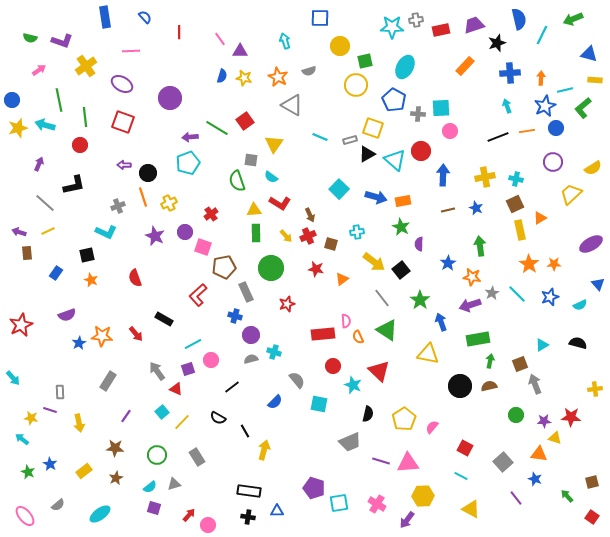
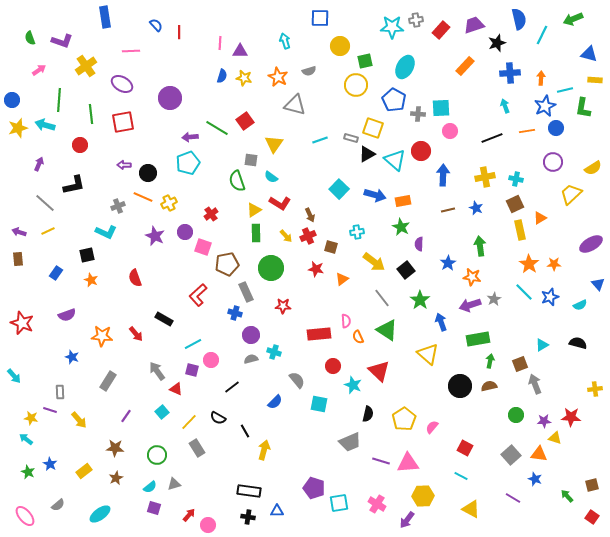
blue semicircle at (145, 17): moved 11 px right, 8 px down
red rectangle at (441, 30): rotated 36 degrees counterclockwise
green semicircle at (30, 38): rotated 56 degrees clockwise
pink line at (220, 39): moved 4 px down; rotated 40 degrees clockwise
green line at (59, 100): rotated 15 degrees clockwise
gray triangle at (292, 105): moved 3 px right; rotated 15 degrees counterclockwise
cyan arrow at (507, 106): moved 2 px left
green L-shape at (583, 108): rotated 40 degrees counterclockwise
green line at (85, 117): moved 6 px right, 3 px up
red square at (123, 122): rotated 30 degrees counterclockwise
cyan line at (320, 137): moved 3 px down; rotated 42 degrees counterclockwise
black line at (498, 137): moved 6 px left, 1 px down
gray rectangle at (350, 140): moved 1 px right, 2 px up; rotated 32 degrees clockwise
orange line at (143, 197): rotated 48 degrees counterclockwise
blue arrow at (376, 197): moved 1 px left, 2 px up
yellow triangle at (254, 210): rotated 28 degrees counterclockwise
brown square at (331, 244): moved 3 px down
brown rectangle at (27, 253): moved 9 px left, 6 px down
brown pentagon at (224, 267): moved 3 px right, 3 px up
black square at (401, 270): moved 5 px right
gray star at (492, 293): moved 2 px right, 6 px down
cyan line at (517, 294): moved 7 px right, 2 px up
red star at (287, 304): moved 4 px left, 2 px down; rotated 21 degrees clockwise
blue cross at (235, 316): moved 3 px up
red star at (21, 325): moved 1 px right, 2 px up; rotated 25 degrees counterclockwise
red rectangle at (323, 334): moved 4 px left
blue star at (79, 343): moved 7 px left, 14 px down; rotated 24 degrees counterclockwise
yellow triangle at (428, 354): rotated 30 degrees clockwise
purple square at (188, 369): moved 4 px right, 1 px down; rotated 32 degrees clockwise
cyan arrow at (13, 378): moved 1 px right, 2 px up
yellow line at (182, 422): moved 7 px right
yellow arrow at (79, 423): moved 3 px up; rotated 30 degrees counterclockwise
cyan arrow at (22, 439): moved 4 px right
gray rectangle at (197, 457): moved 9 px up
gray square at (503, 462): moved 8 px right, 7 px up
brown square at (592, 482): moved 3 px down
purple line at (516, 498): moved 3 px left; rotated 21 degrees counterclockwise
